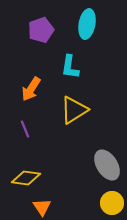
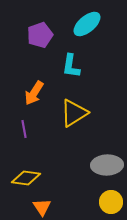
cyan ellipse: rotated 40 degrees clockwise
purple pentagon: moved 1 px left, 5 px down
cyan L-shape: moved 1 px right, 1 px up
orange arrow: moved 3 px right, 4 px down
yellow triangle: moved 3 px down
purple line: moved 1 px left; rotated 12 degrees clockwise
gray ellipse: rotated 60 degrees counterclockwise
yellow circle: moved 1 px left, 1 px up
